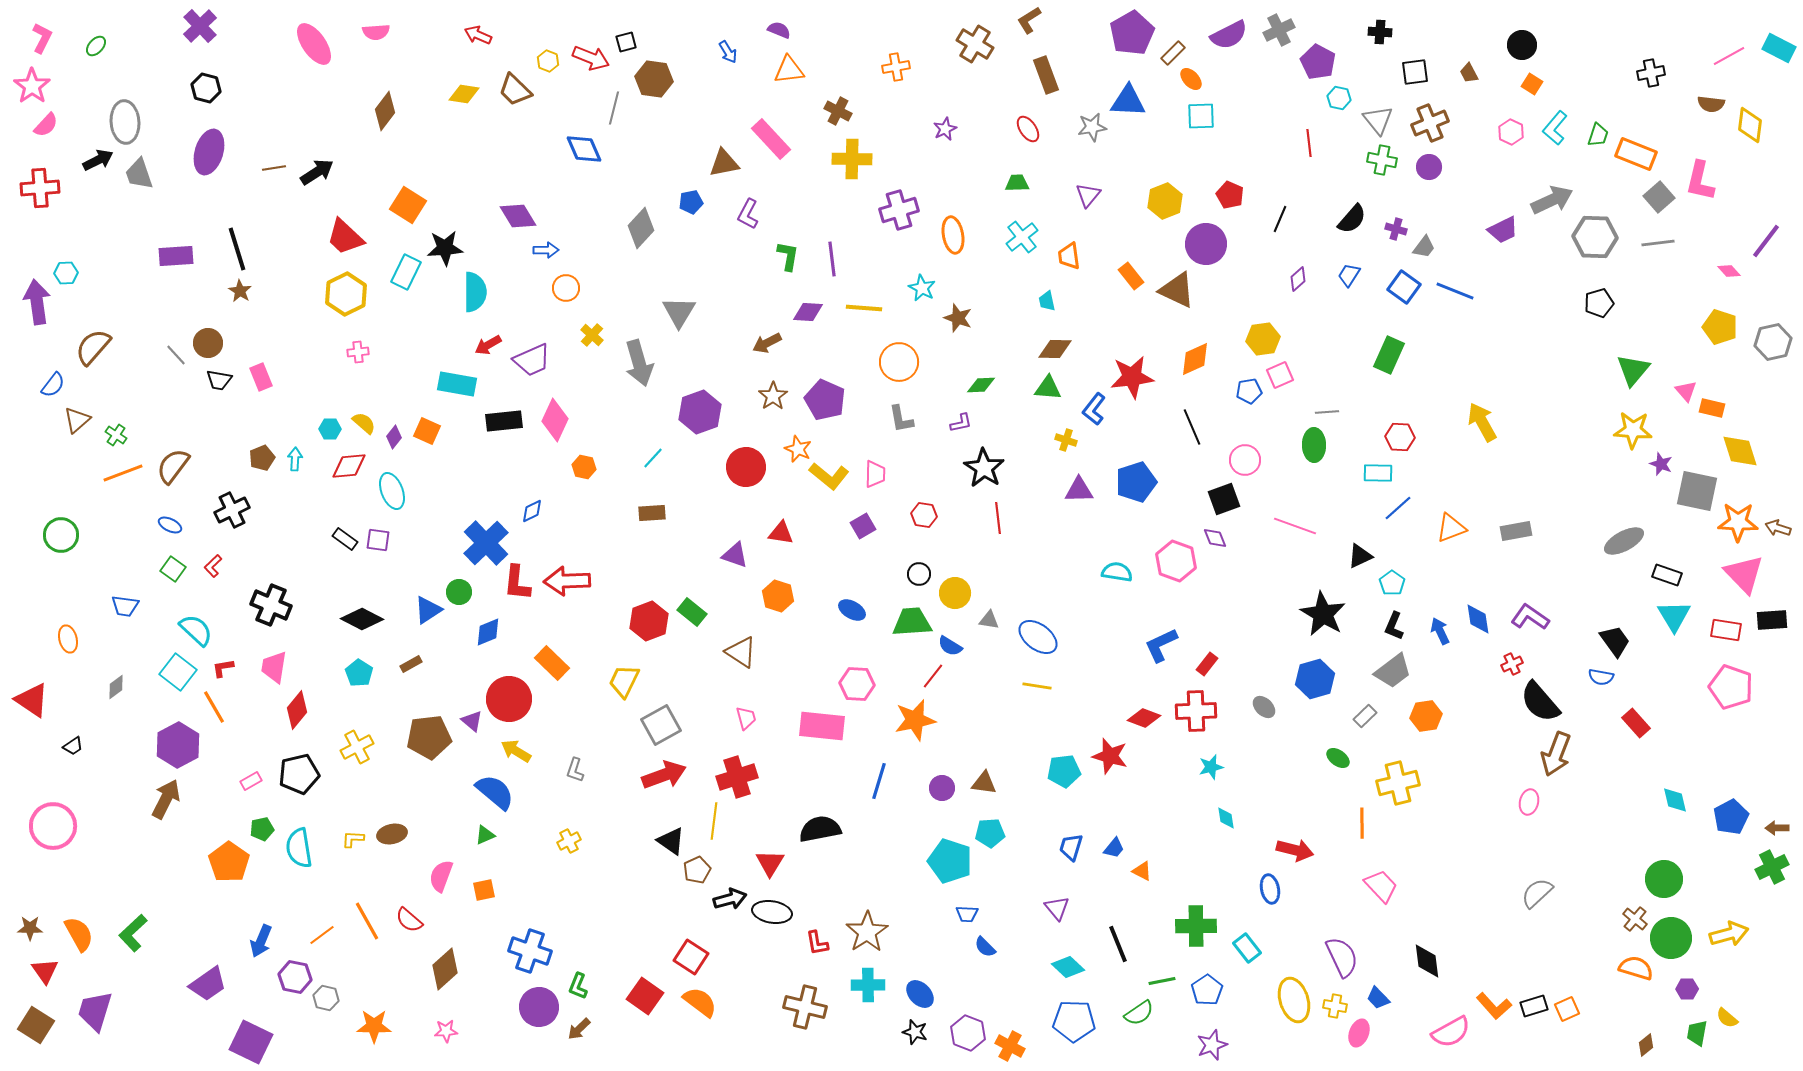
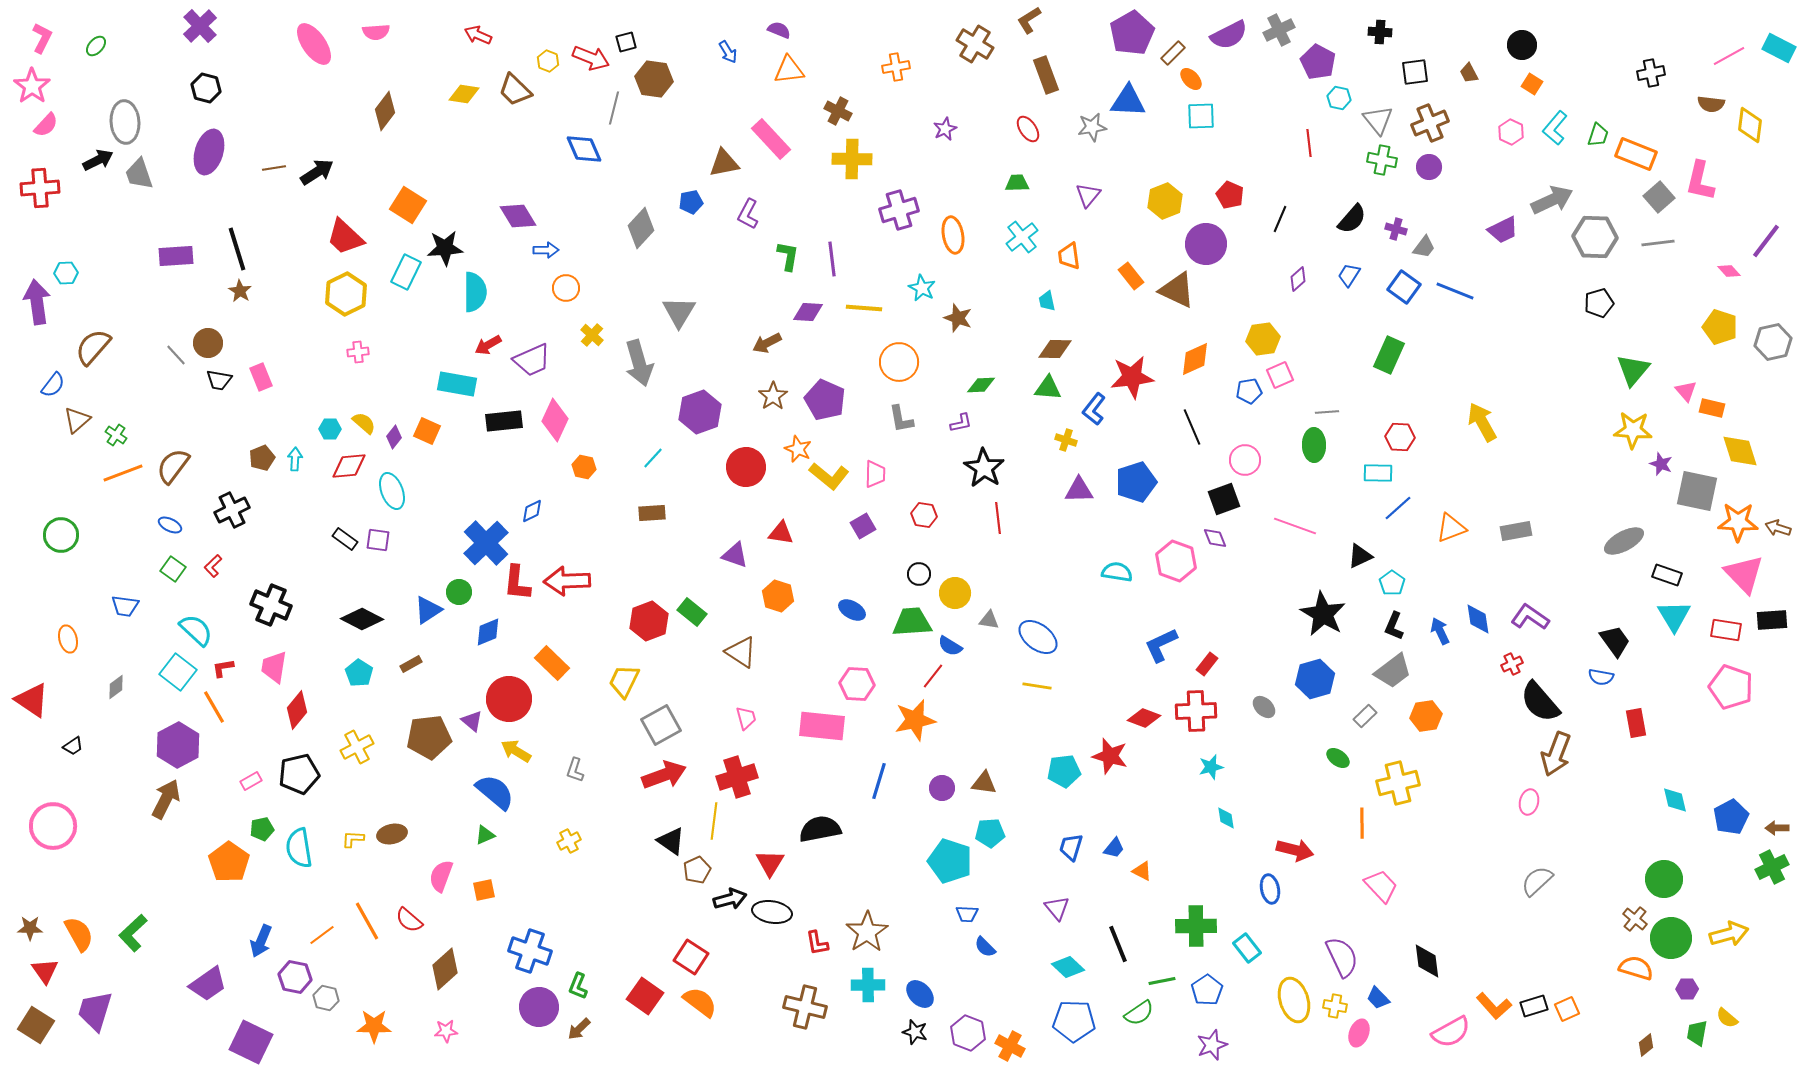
red rectangle at (1636, 723): rotated 32 degrees clockwise
gray semicircle at (1537, 893): moved 12 px up
